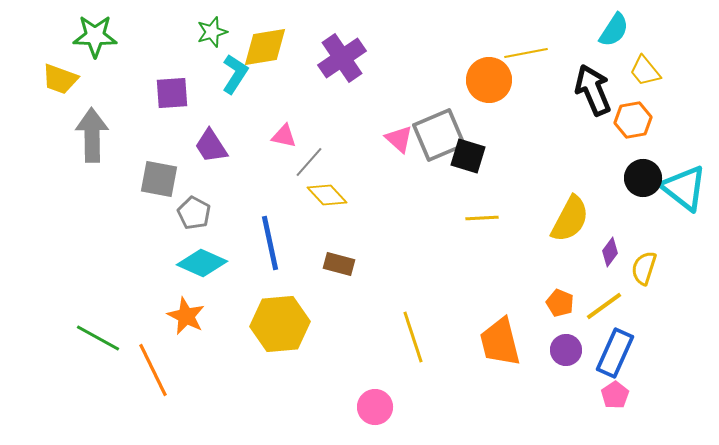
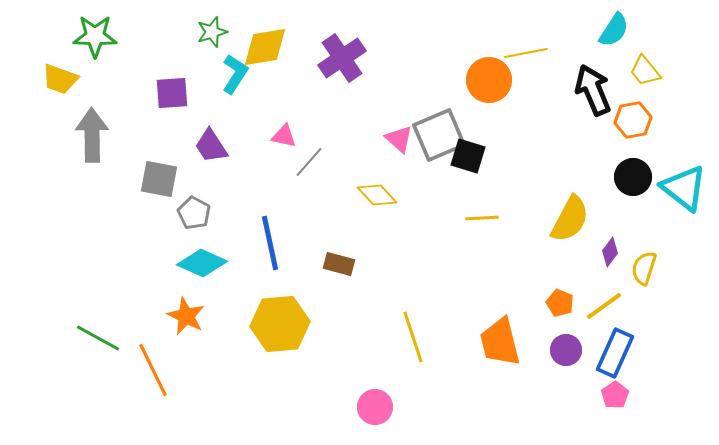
black circle at (643, 178): moved 10 px left, 1 px up
yellow diamond at (327, 195): moved 50 px right
